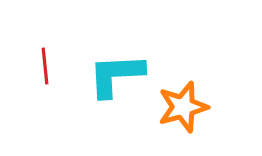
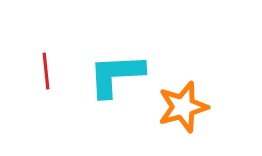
red line: moved 1 px right, 5 px down
